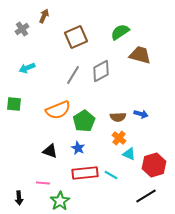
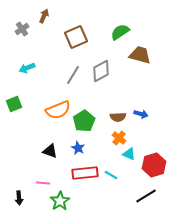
green square: rotated 28 degrees counterclockwise
